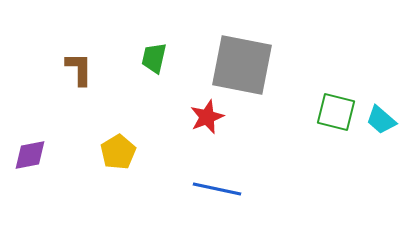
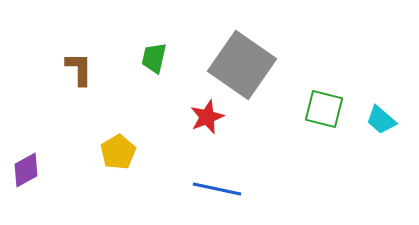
gray square: rotated 24 degrees clockwise
green square: moved 12 px left, 3 px up
purple diamond: moved 4 px left, 15 px down; rotated 18 degrees counterclockwise
